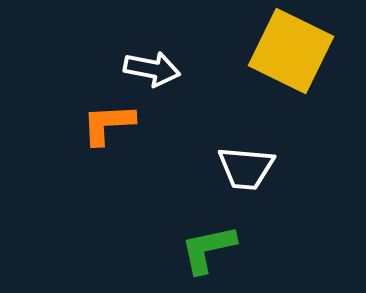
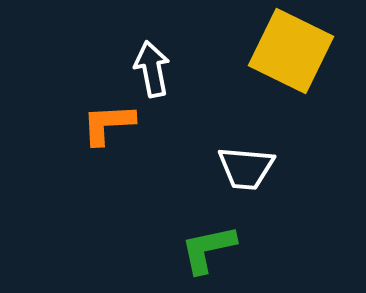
white arrow: rotated 112 degrees counterclockwise
